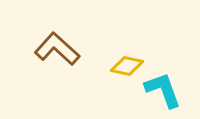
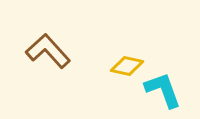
brown L-shape: moved 9 px left, 2 px down; rotated 6 degrees clockwise
